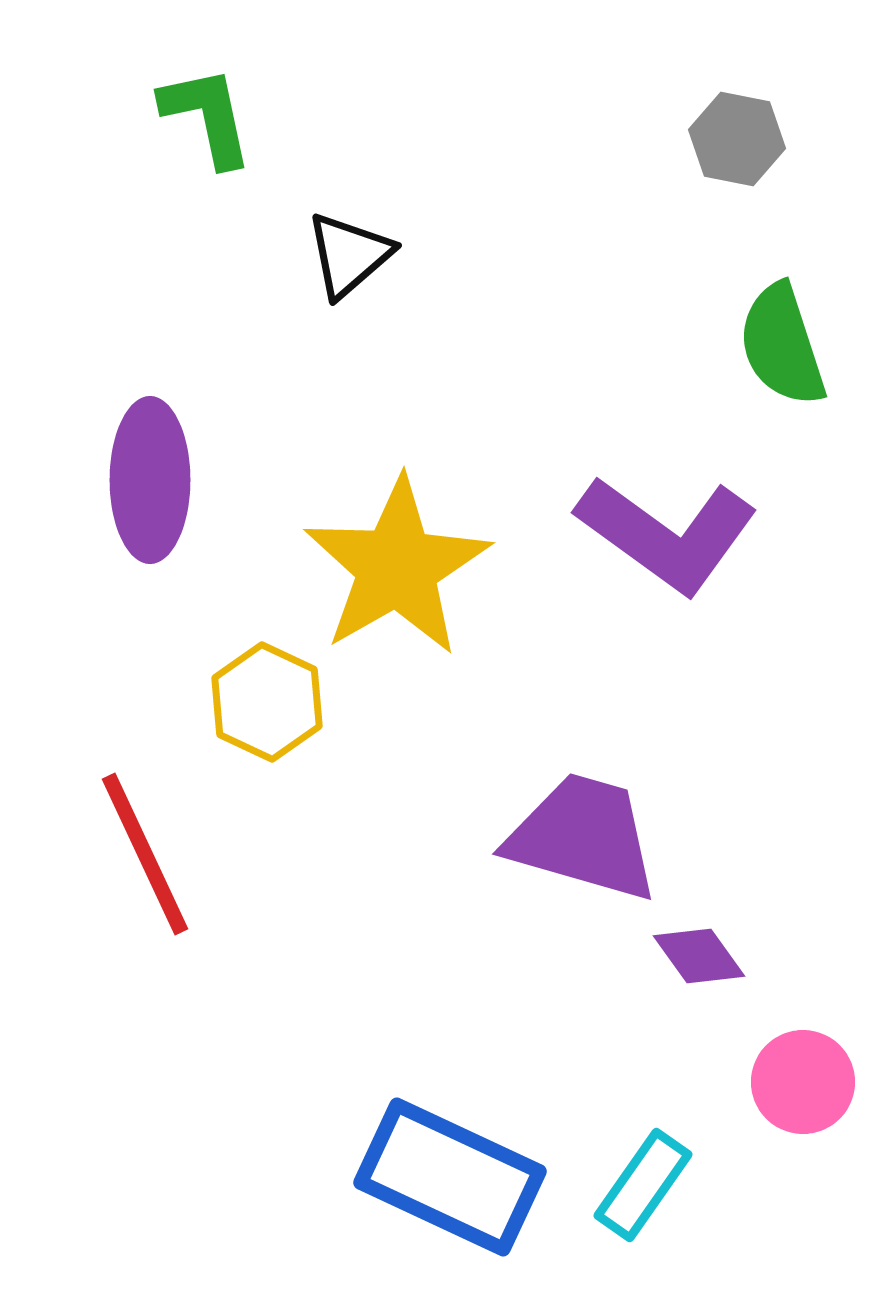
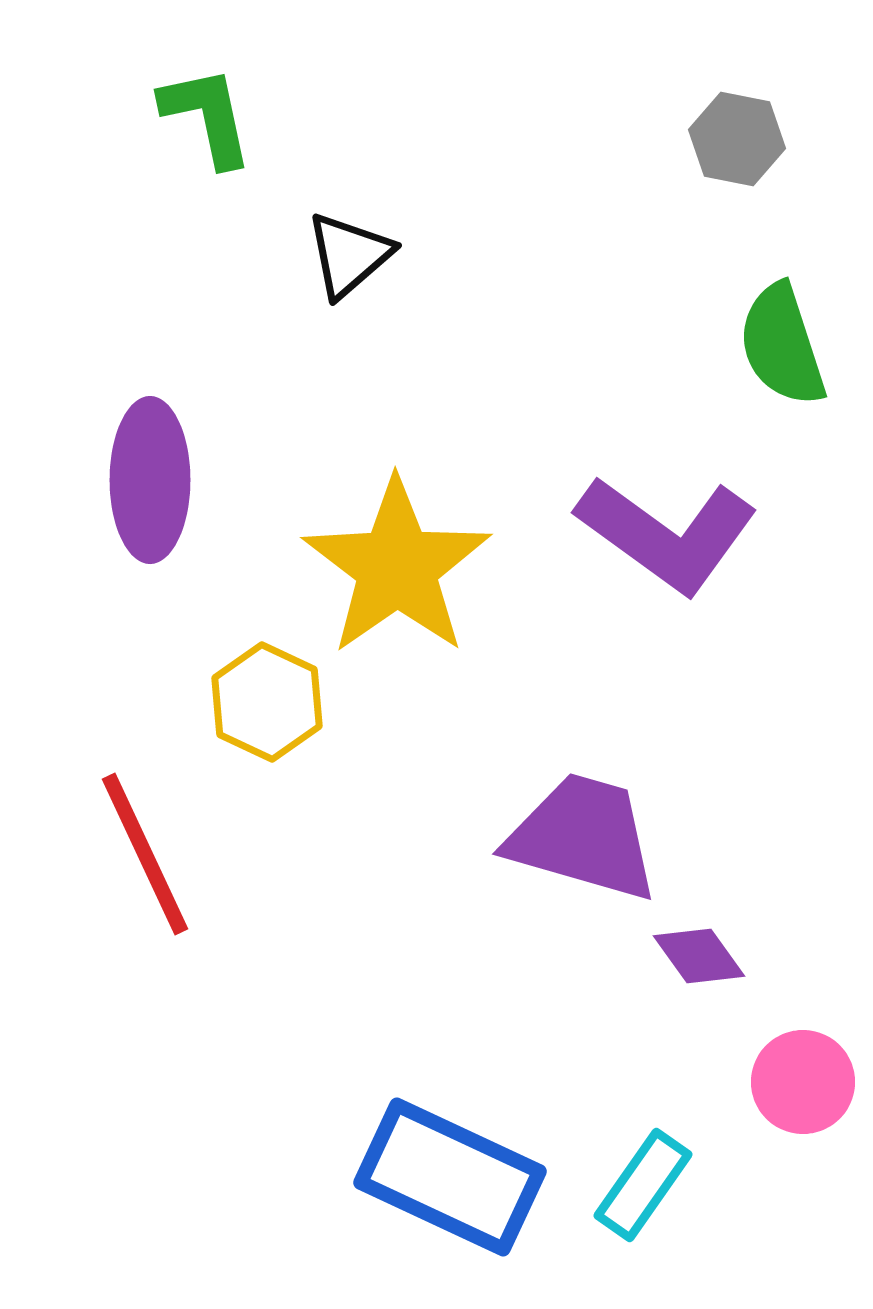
yellow star: rotated 5 degrees counterclockwise
